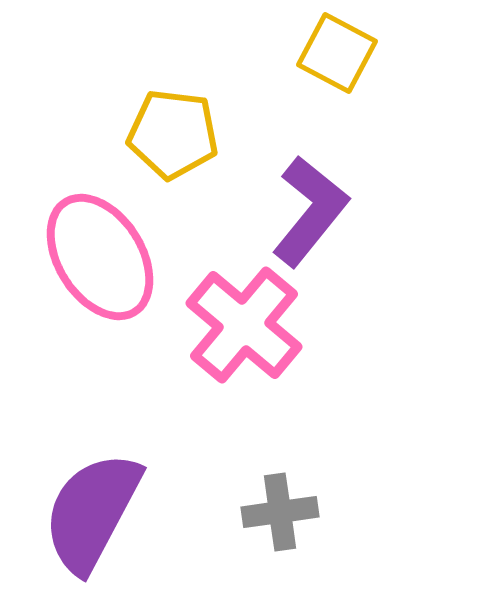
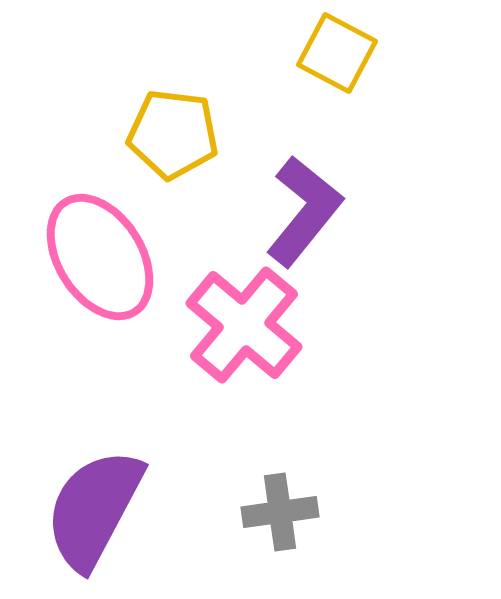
purple L-shape: moved 6 px left
purple semicircle: moved 2 px right, 3 px up
